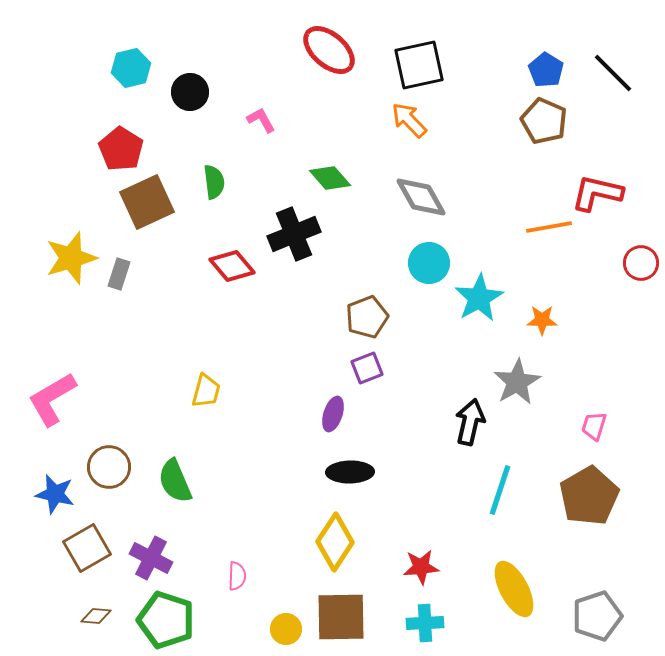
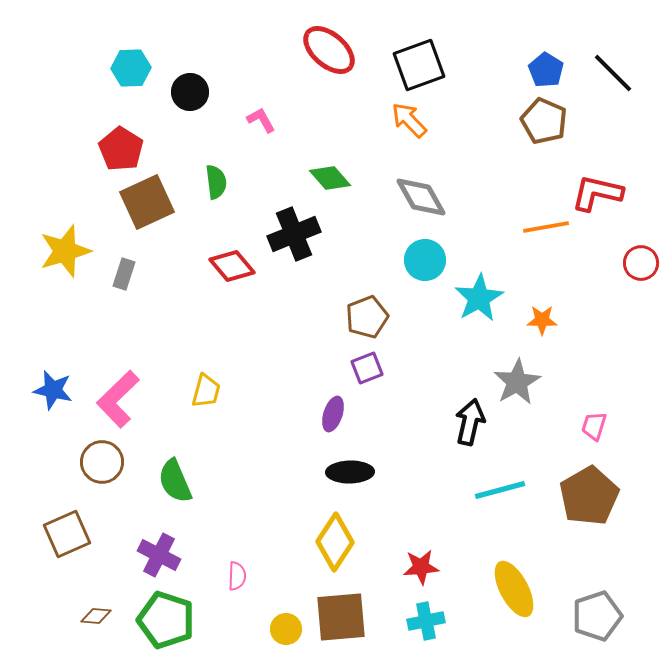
black square at (419, 65): rotated 8 degrees counterclockwise
cyan hexagon at (131, 68): rotated 12 degrees clockwise
green semicircle at (214, 182): moved 2 px right
orange line at (549, 227): moved 3 px left
yellow star at (71, 258): moved 6 px left, 7 px up
cyan circle at (429, 263): moved 4 px left, 3 px up
gray rectangle at (119, 274): moved 5 px right
pink L-shape at (52, 399): moved 66 px right; rotated 14 degrees counterclockwise
brown circle at (109, 467): moved 7 px left, 5 px up
cyan line at (500, 490): rotated 57 degrees clockwise
blue star at (55, 494): moved 2 px left, 104 px up
brown square at (87, 548): moved 20 px left, 14 px up; rotated 6 degrees clockwise
purple cross at (151, 558): moved 8 px right, 3 px up
brown square at (341, 617): rotated 4 degrees counterclockwise
cyan cross at (425, 623): moved 1 px right, 2 px up; rotated 9 degrees counterclockwise
